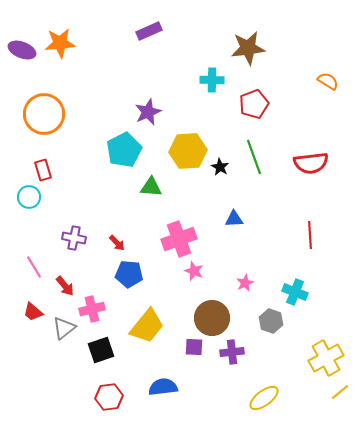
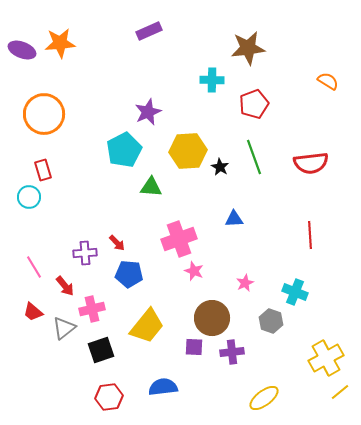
purple cross at (74, 238): moved 11 px right, 15 px down; rotated 15 degrees counterclockwise
